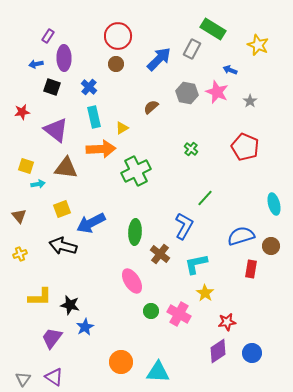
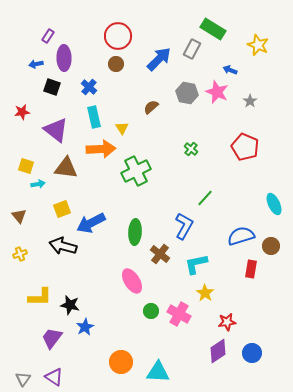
yellow triangle at (122, 128): rotated 32 degrees counterclockwise
cyan ellipse at (274, 204): rotated 10 degrees counterclockwise
